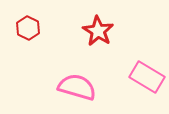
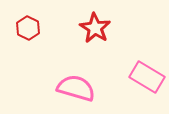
red star: moved 3 px left, 3 px up
pink semicircle: moved 1 px left, 1 px down
